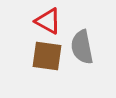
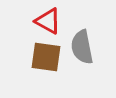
brown square: moved 1 px left, 1 px down
